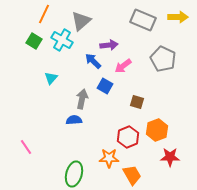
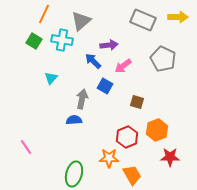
cyan cross: rotated 20 degrees counterclockwise
red hexagon: moved 1 px left
